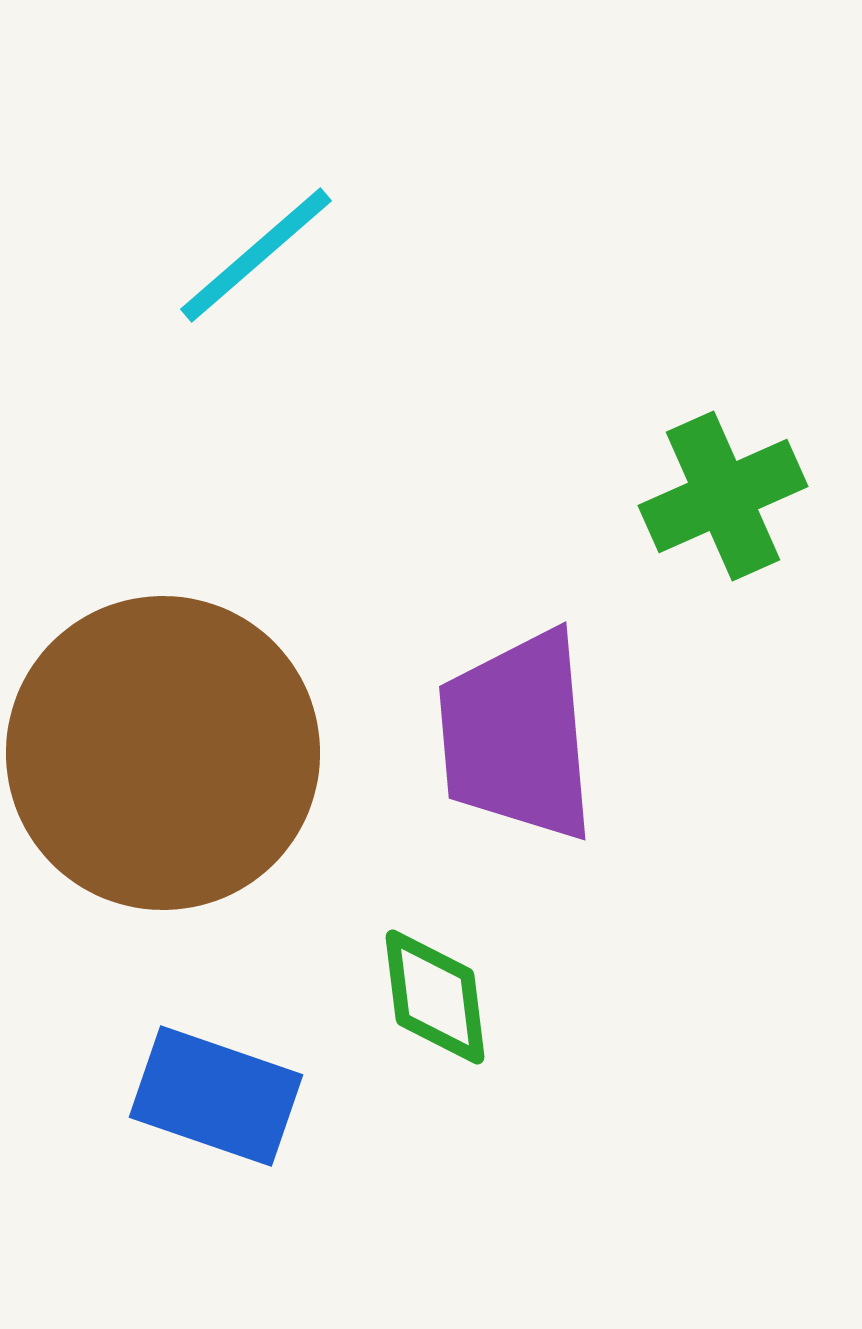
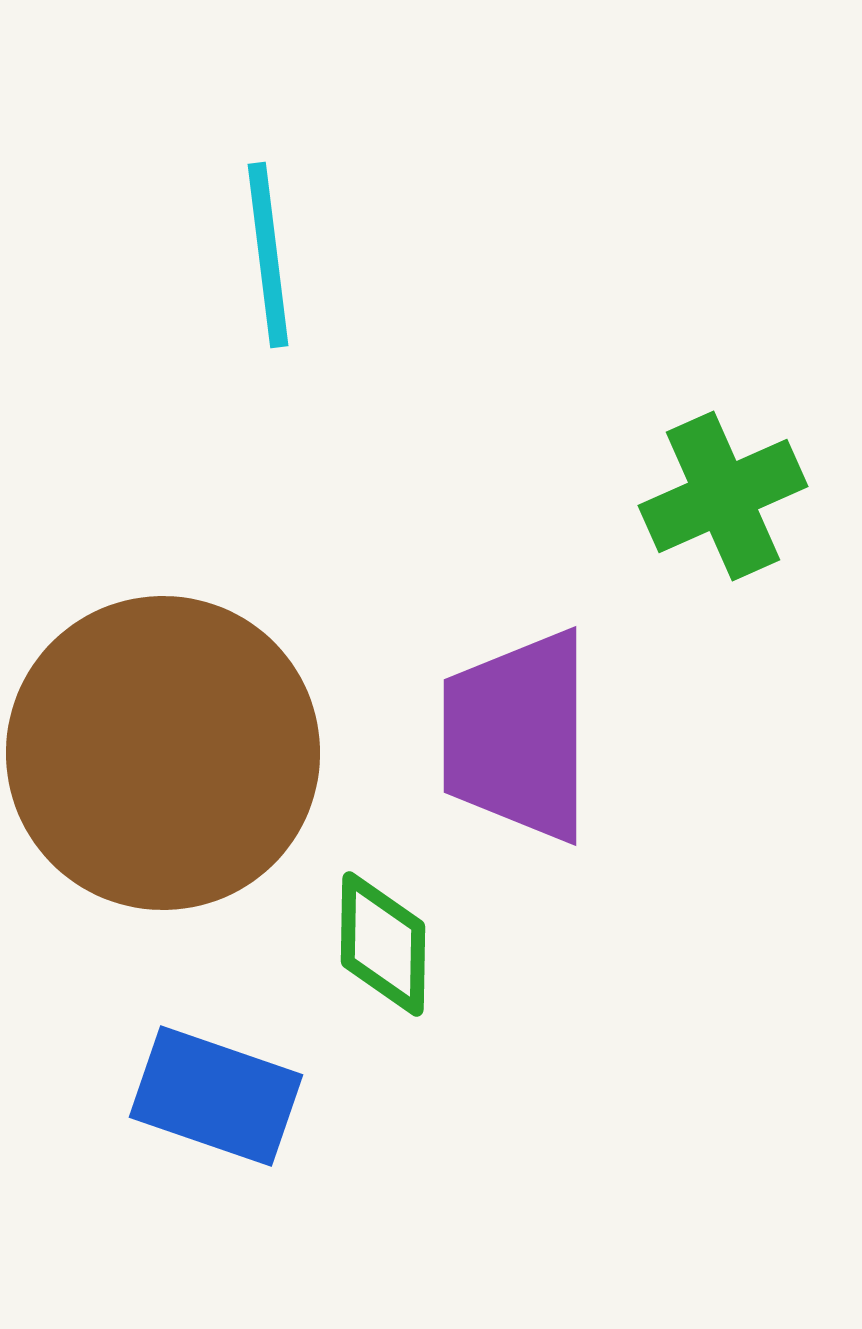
cyan line: moved 12 px right; rotated 56 degrees counterclockwise
purple trapezoid: rotated 5 degrees clockwise
green diamond: moved 52 px left, 53 px up; rotated 8 degrees clockwise
